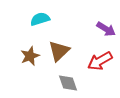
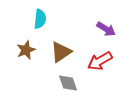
cyan semicircle: rotated 114 degrees clockwise
brown triangle: moved 2 px right, 1 px down; rotated 10 degrees clockwise
brown star: moved 4 px left, 6 px up
